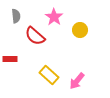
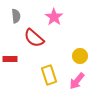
yellow circle: moved 26 px down
red semicircle: moved 1 px left, 2 px down
yellow rectangle: rotated 30 degrees clockwise
